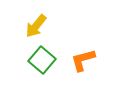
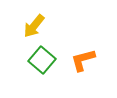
yellow arrow: moved 2 px left
